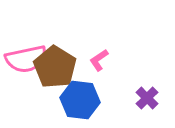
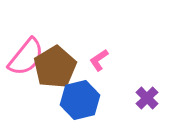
pink semicircle: moved 2 px up; rotated 39 degrees counterclockwise
brown pentagon: rotated 9 degrees clockwise
blue hexagon: rotated 21 degrees counterclockwise
